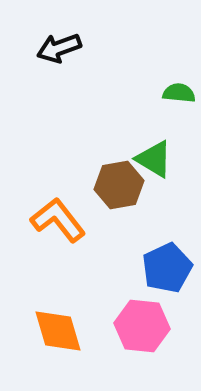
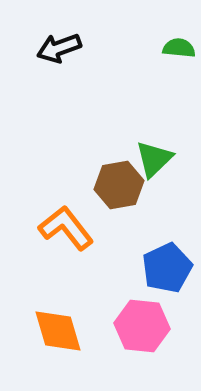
green semicircle: moved 45 px up
green triangle: rotated 45 degrees clockwise
orange L-shape: moved 8 px right, 8 px down
